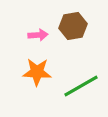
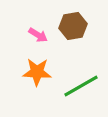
pink arrow: rotated 36 degrees clockwise
